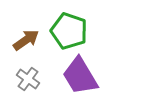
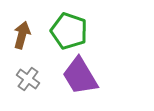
brown arrow: moved 4 px left, 5 px up; rotated 40 degrees counterclockwise
